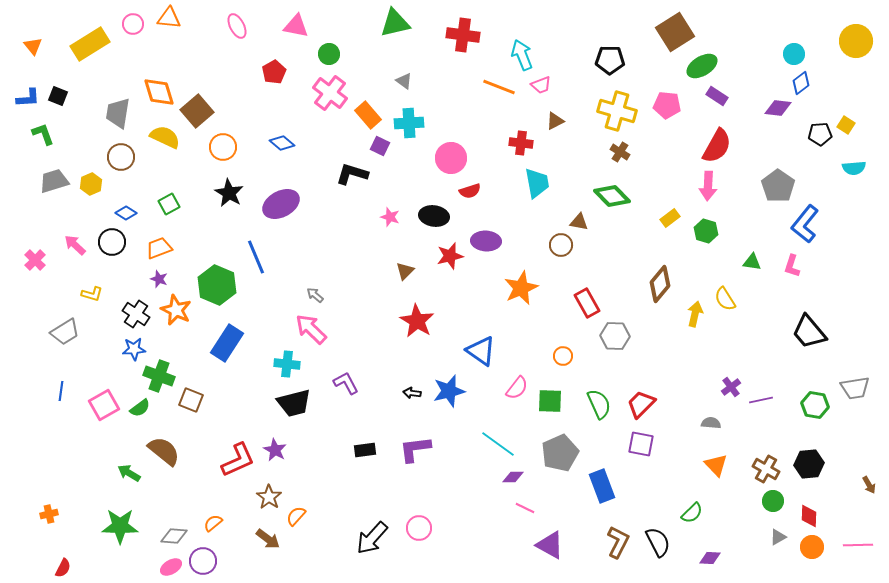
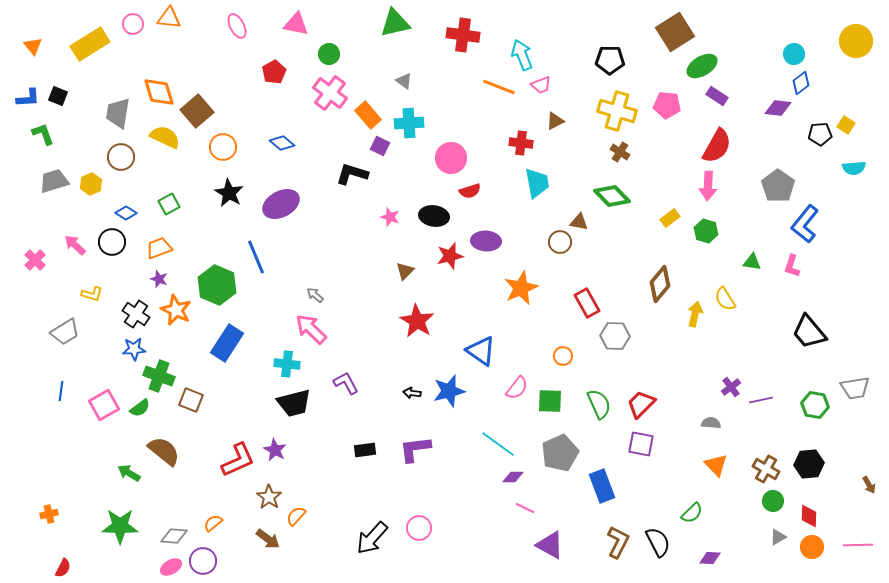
pink triangle at (296, 26): moved 2 px up
brown circle at (561, 245): moved 1 px left, 3 px up
